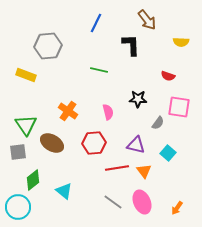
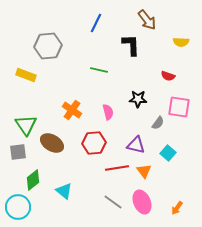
orange cross: moved 4 px right, 1 px up
